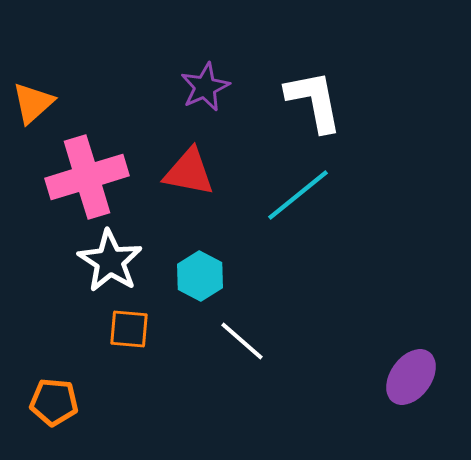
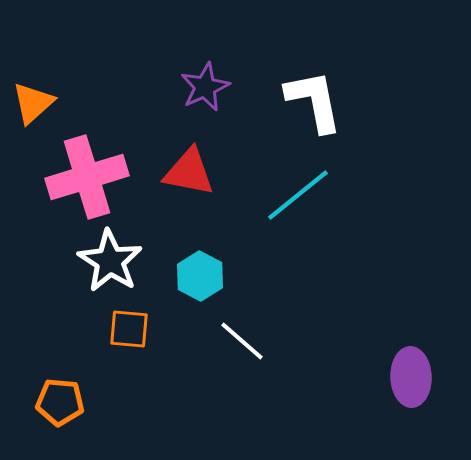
purple ellipse: rotated 38 degrees counterclockwise
orange pentagon: moved 6 px right
